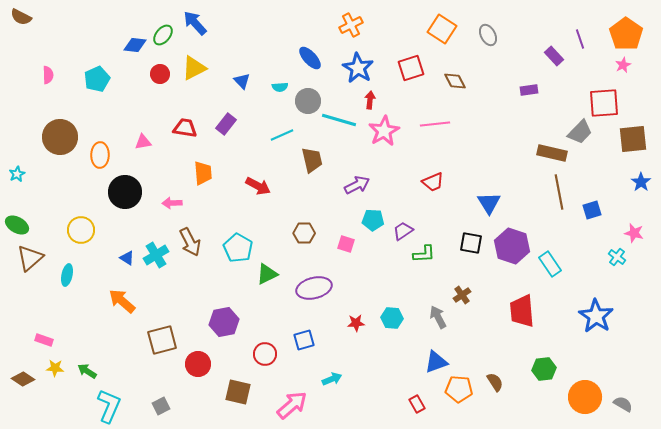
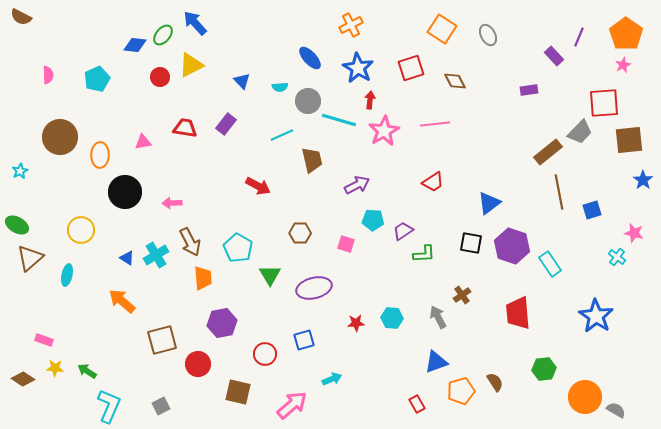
purple line at (580, 39): moved 1 px left, 2 px up; rotated 42 degrees clockwise
yellow triangle at (194, 68): moved 3 px left, 3 px up
red circle at (160, 74): moved 3 px down
brown square at (633, 139): moved 4 px left, 1 px down
brown rectangle at (552, 153): moved 4 px left, 1 px up; rotated 52 degrees counterclockwise
orange trapezoid at (203, 173): moved 105 px down
cyan star at (17, 174): moved 3 px right, 3 px up
red trapezoid at (433, 182): rotated 10 degrees counterclockwise
blue star at (641, 182): moved 2 px right, 2 px up
blue triangle at (489, 203): rotated 25 degrees clockwise
brown hexagon at (304, 233): moved 4 px left
green triangle at (267, 274): moved 3 px right, 1 px down; rotated 35 degrees counterclockwise
red trapezoid at (522, 311): moved 4 px left, 2 px down
purple hexagon at (224, 322): moved 2 px left, 1 px down
orange pentagon at (459, 389): moved 2 px right, 2 px down; rotated 20 degrees counterclockwise
gray semicircle at (623, 404): moved 7 px left, 6 px down
